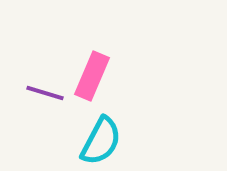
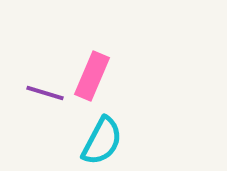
cyan semicircle: moved 1 px right
